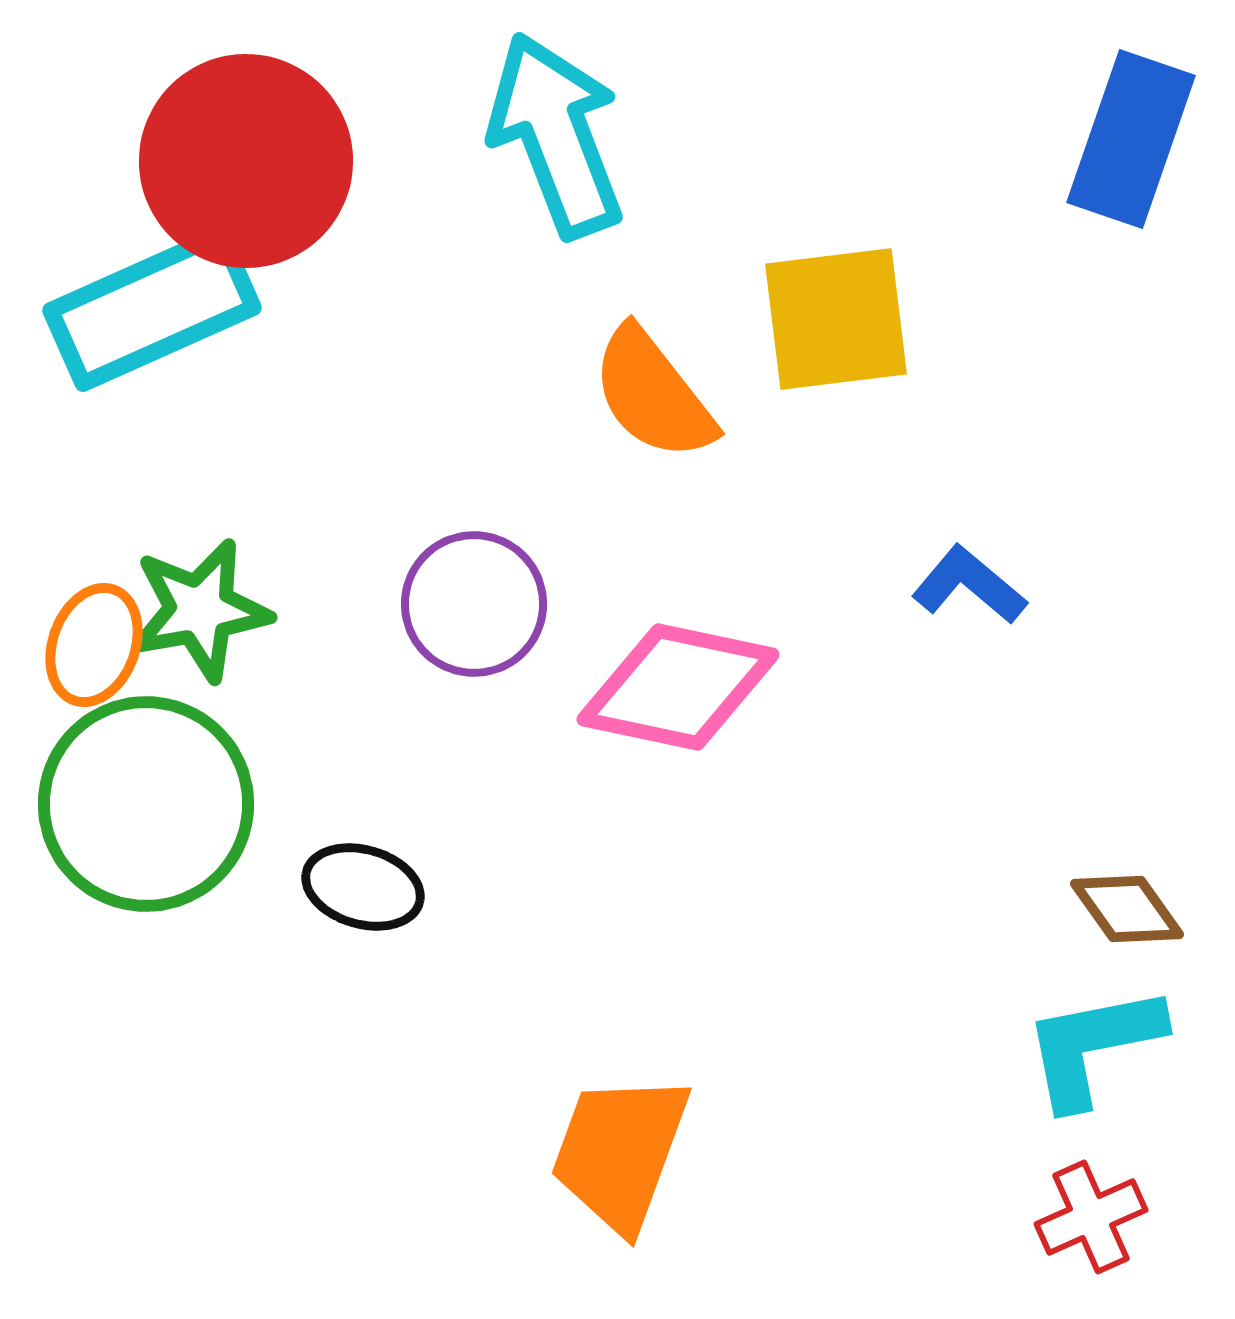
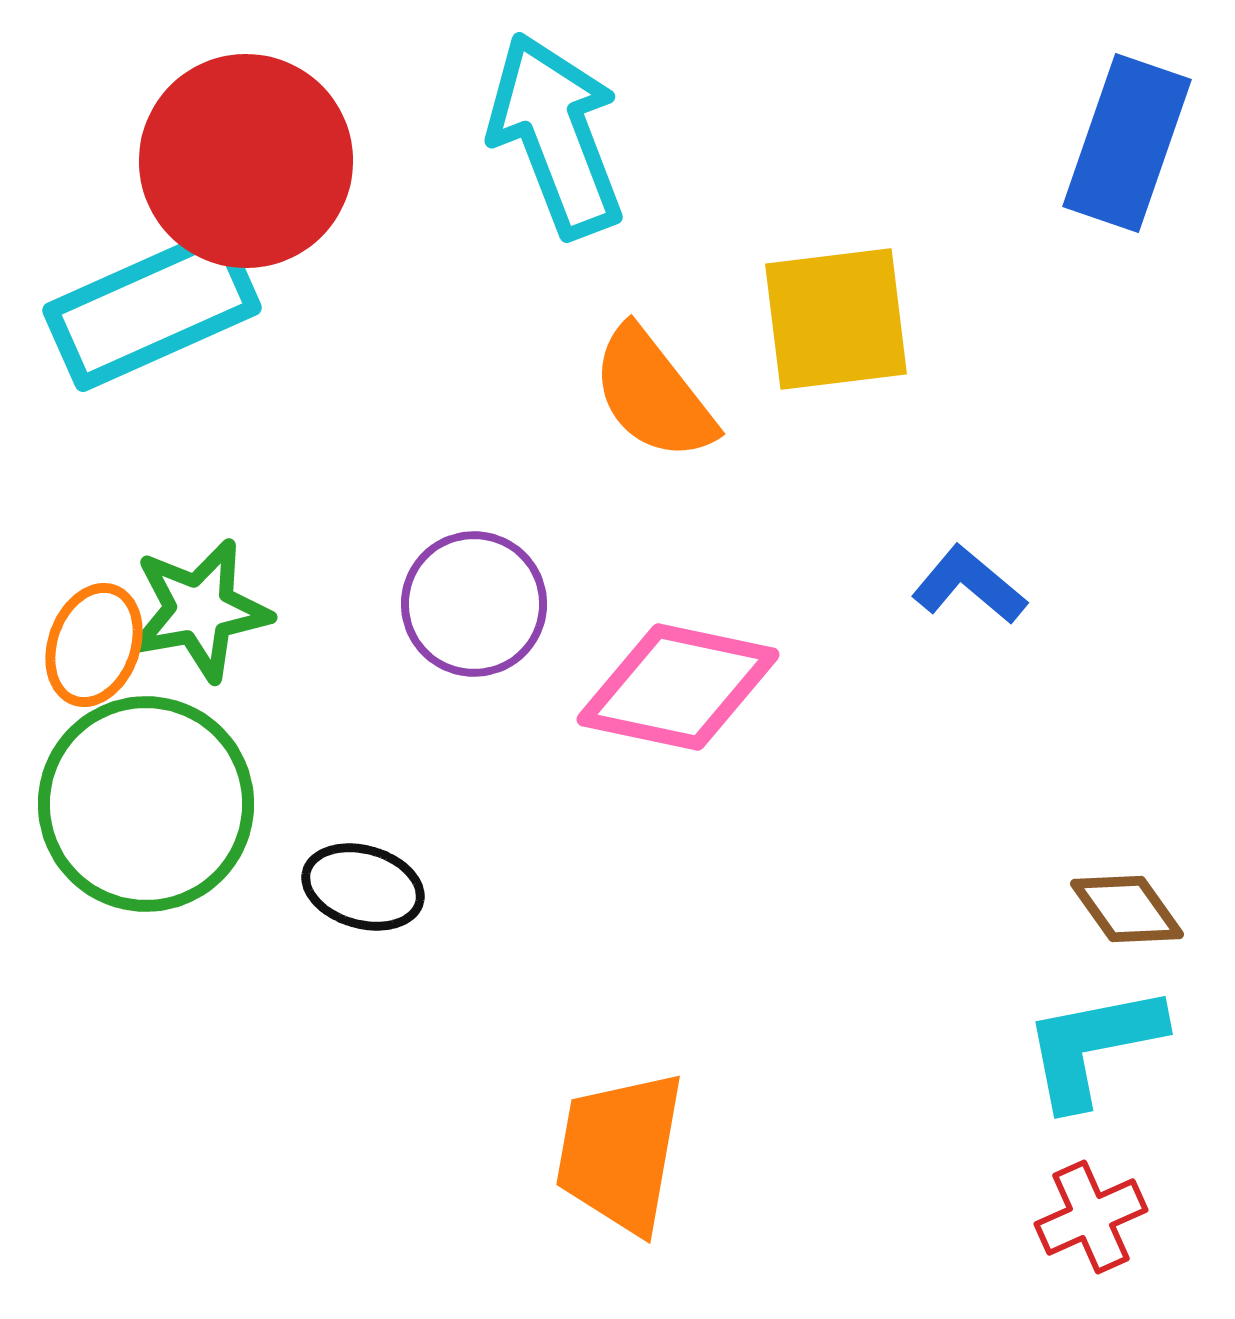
blue rectangle: moved 4 px left, 4 px down
orange trapezoid: rotated 10 degrees counterclockwise
